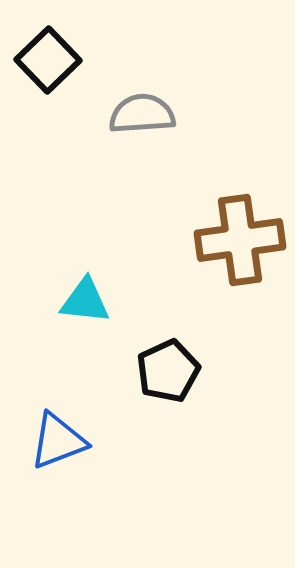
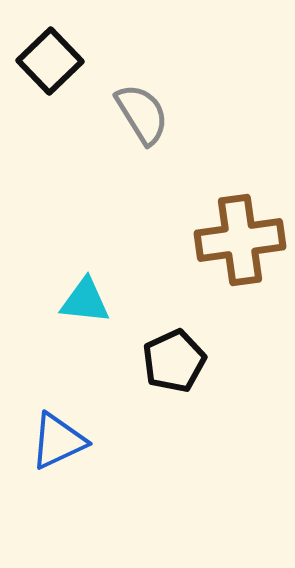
black square: moved 2 px right, 1 px down
gray semicircle: rotated 62 degrees clockwise
black pentagon: moved 6 px right, 10 px up
blue triangle: rotated 4 degrees counterclockwise
